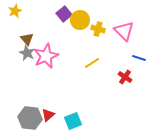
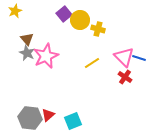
pink triangle: moved 26 px down
